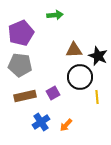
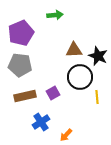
orange arrow: moved 10 px down
